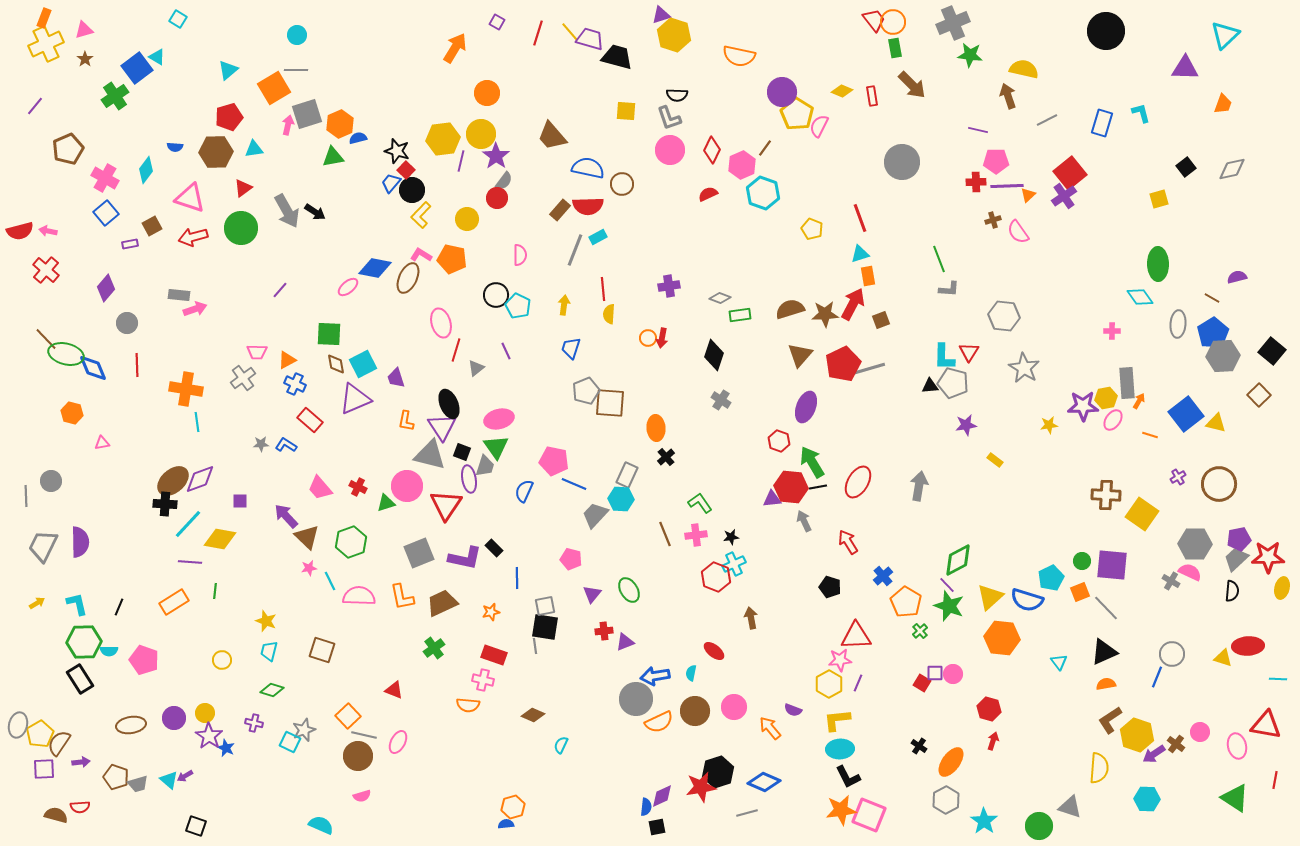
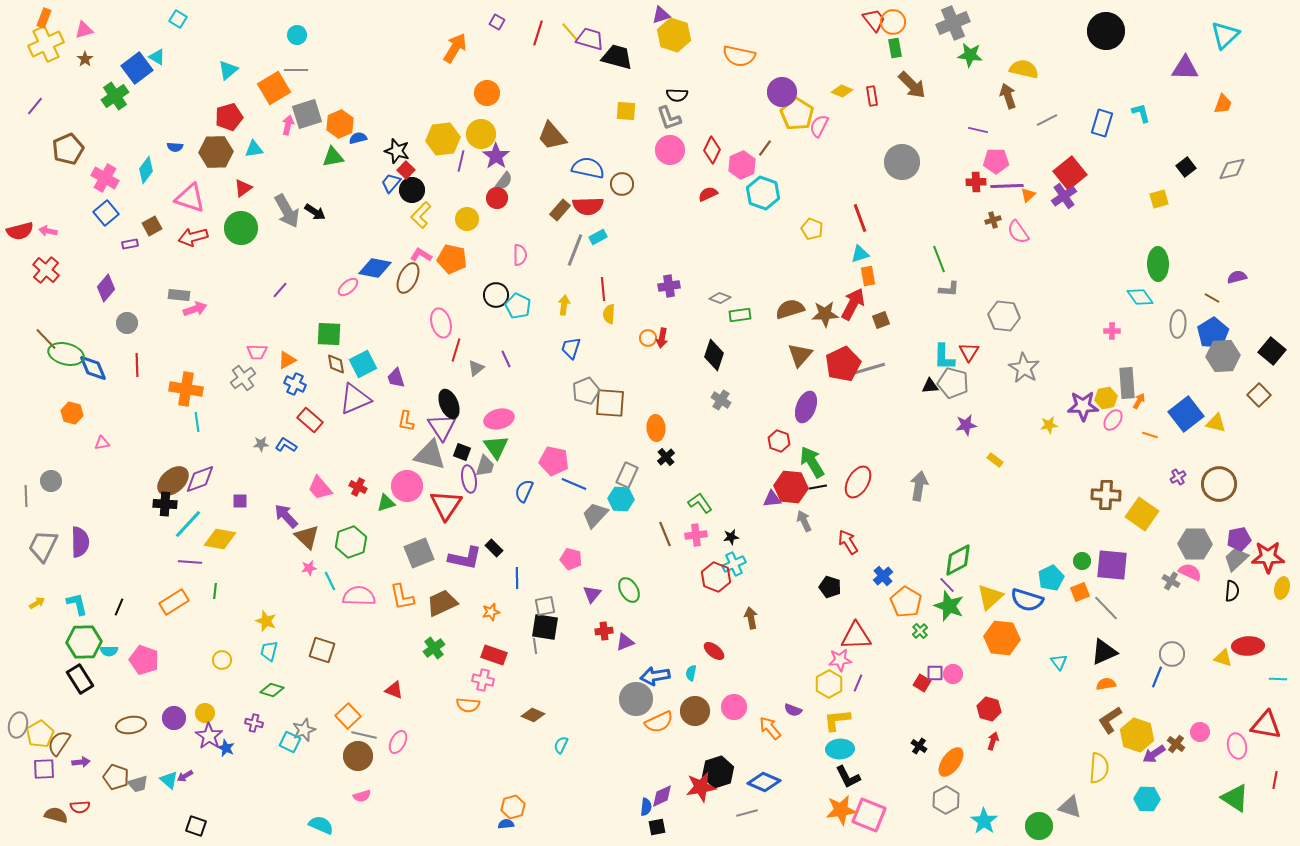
purple line at (506, 351): moved 8 px down
